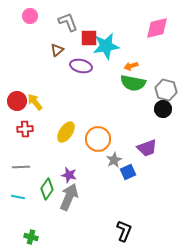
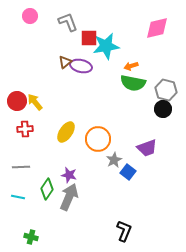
brown triangle: moved 8 px right, 12 px down
blue square: rotated 28 degrees counterclockwise
